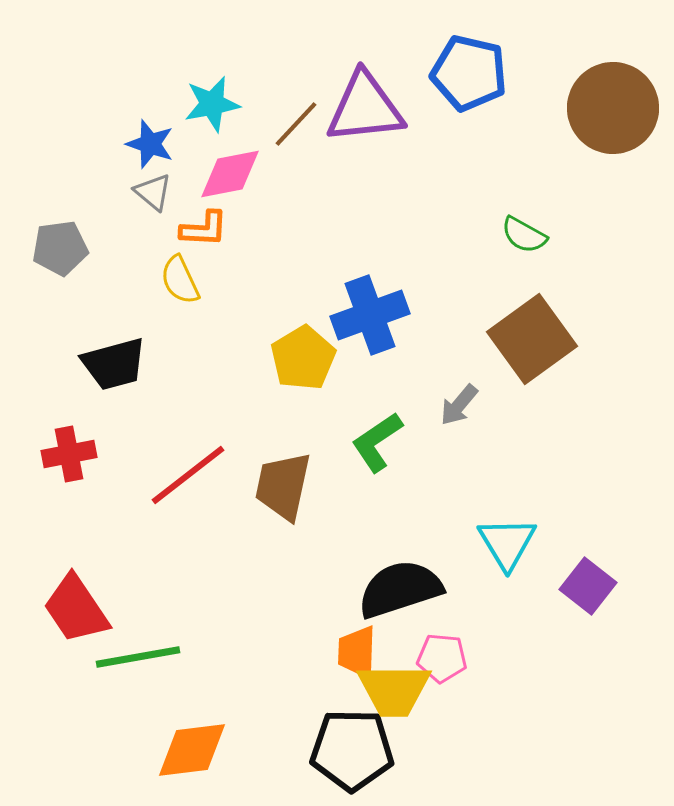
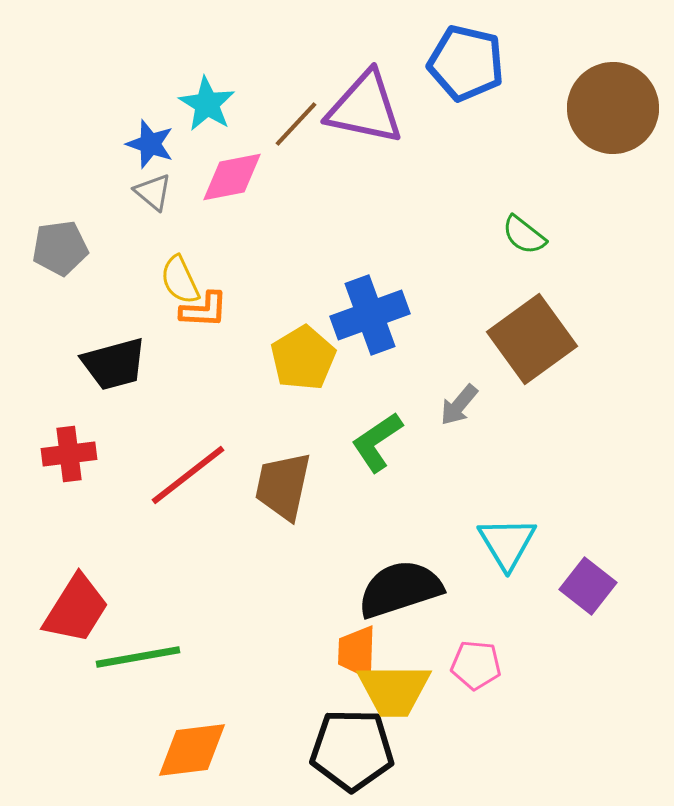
blue pentagon: moved 3 px left, 10 px up
cyan star: moved 5 px left; rotated 30 degrees counterclockwise
purple triangle: rotated 18 degrees clockwise
pink diamond: moved 2 px right, 3 px down
orange L-shape: moved 81 px down
green semicircle: rotated 9 degrees clockwise
red cross: rotated 4 degrees clockwise
red trapezoid: rotated 114 degrees counterclockwise
pink pentagon: moved 34 px right, 7 px down
